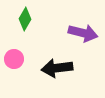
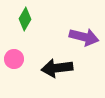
purple arrow: moved 1 px right, 4 px down
